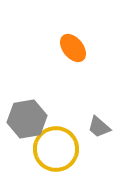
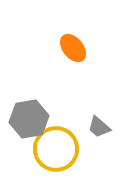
gray hexagon: moved 2 px right
